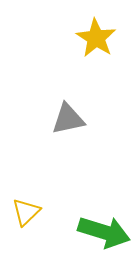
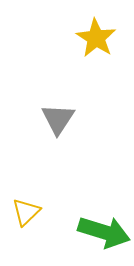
gray triangle: moved 10 px left; rotated 45 degrees counterclockwise
